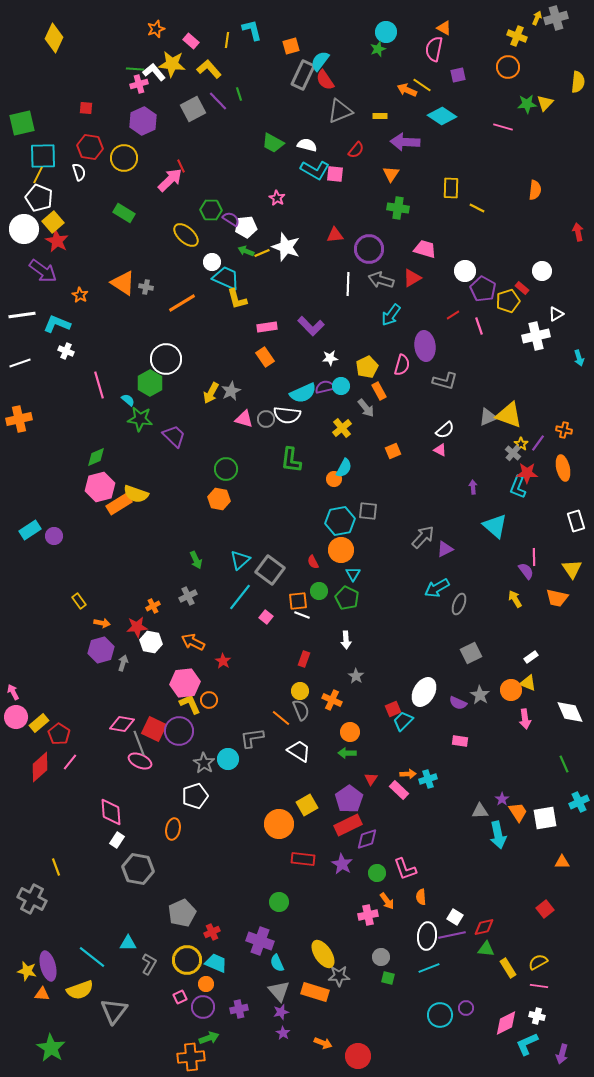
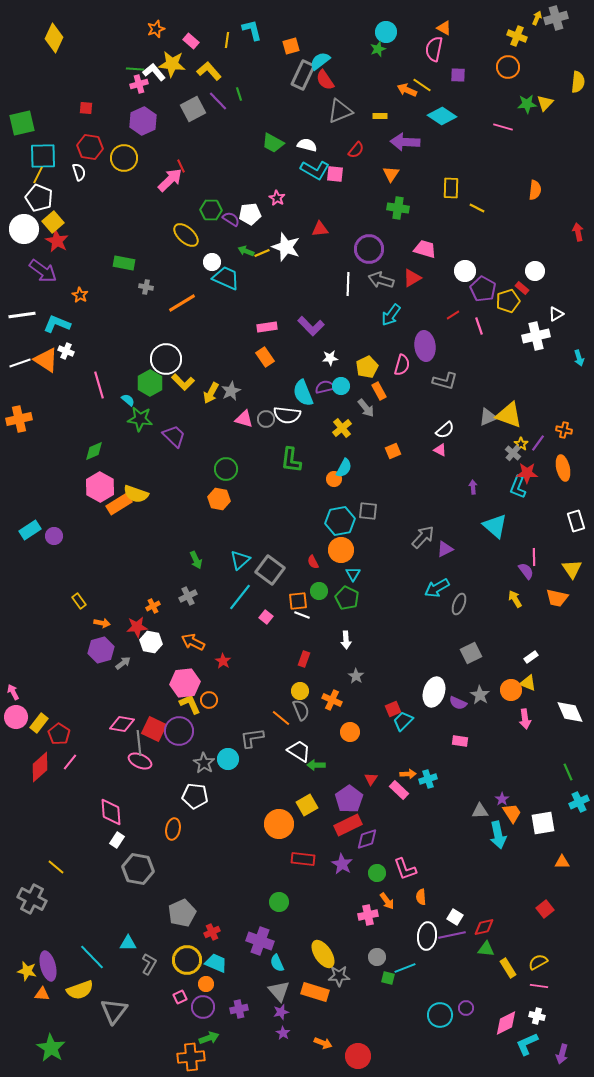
cyan semicircle at (320, 61): rotated 15 degrees clockwise
yellow L-shape at (209, 69): moved 2 px down
purple square at (458, 75): rotated 14 degrees clockwise
green rectangle at (124, 213): moved 50 px down; rotated 20 degrees counterclockwise
white pentagon at (246, 227): moved 4 px right, 13 px up
red triangle at (335, 235): moved 15 px left, 6 px up
white circle at (542, 271): moved 7 px left
orange triangle at (123, 283): moved 77 px left, 77 px down
yellow L-shape at (237, 299): moved 54 px left, 83 px down; rotated 30 degrees counterclockwise
cyan semicircle at (303, 393): rotated 92 degrees clockwise
green diamond at (96, 457): moved 2 px left, 6 px up
pink hexagon at (100, 487): rotated 16 degrees counterclockwise
gray arrow at (123, 663): rotated 35 degrees clockwise
white ellipse at (424, 692): moved 10 px right; rotated 12 degrees counterclockwise
yellow rectangle at (39, 723): rotated 12 degrees counterclockwise
gray line at (139, 743): rotated 15 degrees clockwise
green arrow at (347, 753): moved 31 px left, 12 px down
green line at (564, 764): moved 4 px right, 8 px down
white pentagon at (195, 796): rotated 25 degrees clockwise
orange trapezoid at (518, 812): moved 6 px left, 1 px down
white square at (545, 818): moved 2 px left, 5 px down
yellow line at (56, 867): rotated 30 degrees counterclockwise
cyan line at (92, 957): rotated 8 degrees clockwise
gray circle at (381, 957): moved 4 px left
cyan line at (429, 968): moved 24 px left
